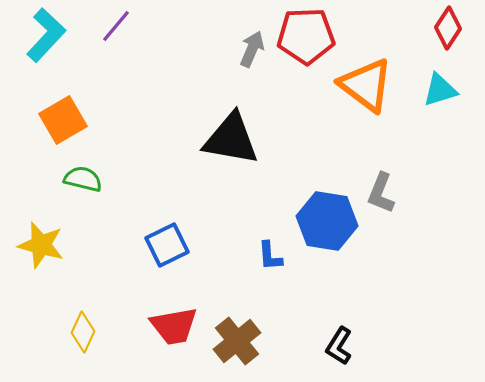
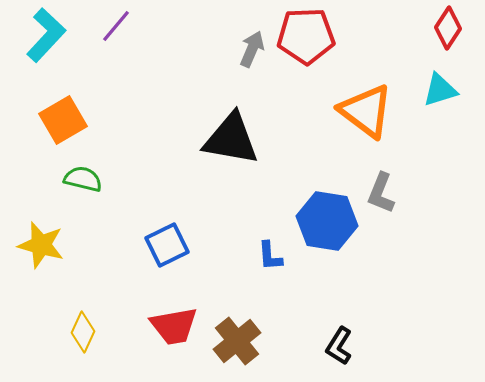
orange triangle: moved 26 px down
